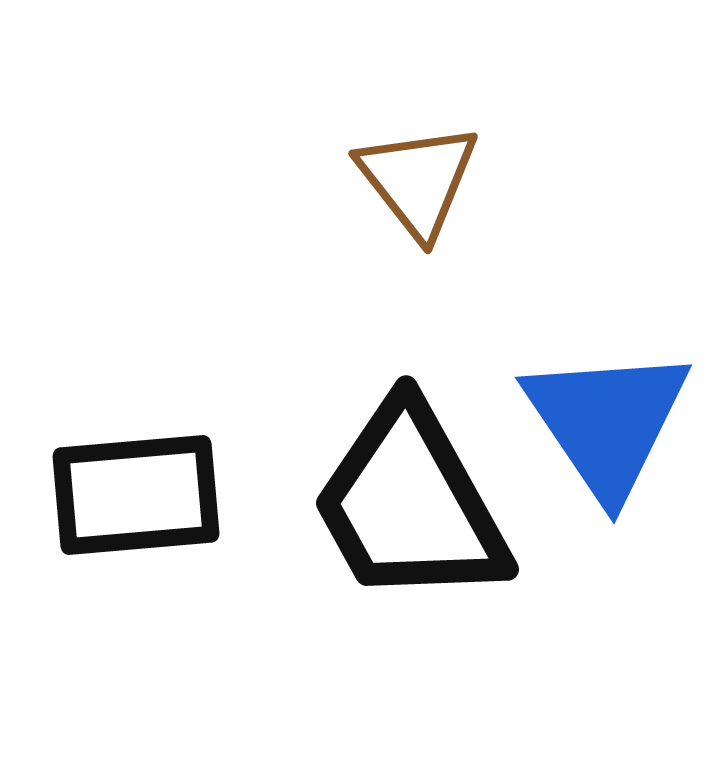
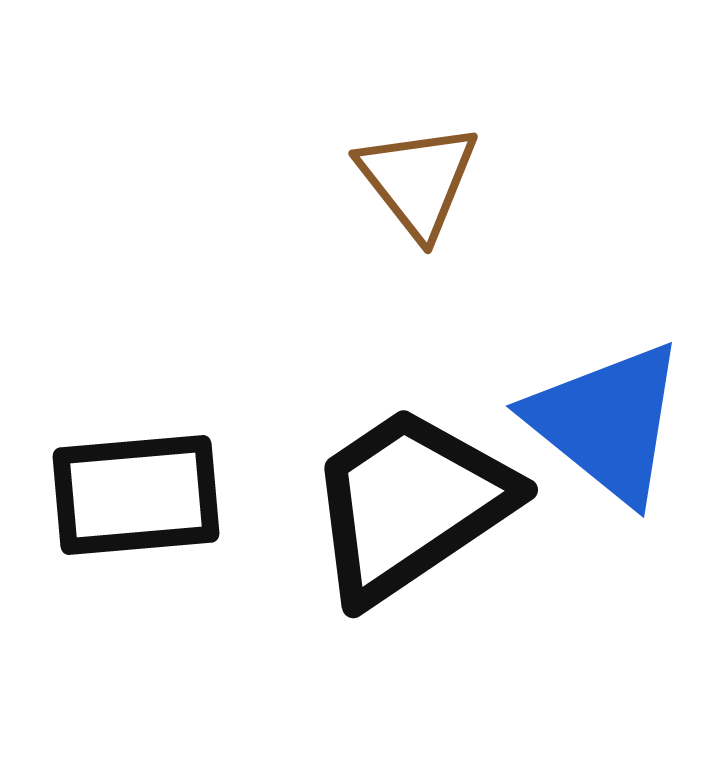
blue triangle: rotated 17 degrees counterclockwise
black trapezoid: rotated 85 degrees clockwise
